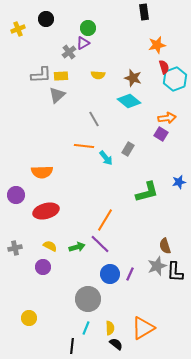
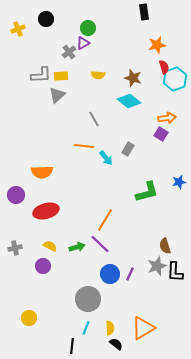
purple circle at (43, 267): moved 1 px up
